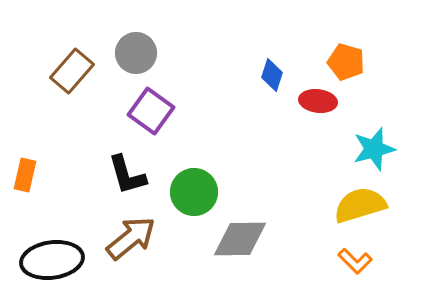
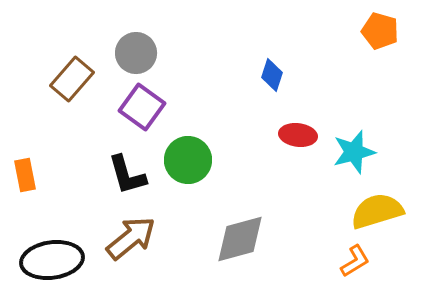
orange pentagon: moved 34 px right, 31 px up
brown rectangle: moved 8 px down
red ellipse: moved 20 px left, 34 px down
purple square: moved 9 px left, 4 px up
cyan star: moved 20 px left, 3 px down
orange rectangle: rotated 24 degrees counterclockwise
green circle: moved 6 px left, 32 px up
yellow semicircle: moved 17 px right, 6 px down
gray diamond: rotated 14 degrees counterclockwise
orange L-shape: rotated 76 degrees counterclockwise
